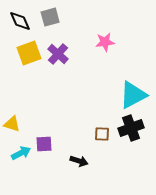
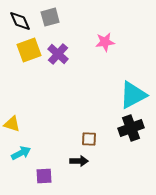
yellow square: moved 3 px up
brown square: moved 13 px left, 5 px down
purple square: moved 32 px down
black arrow: rotated 18 degrees counterclockwise
